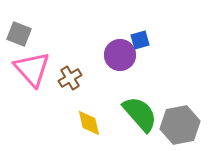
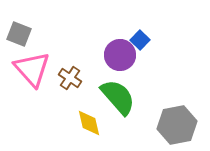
blue square: rotated 30 degrees counterclockwise
brown cross: rotated 25 degrees counterclockwise
green semicircle: moved 22 px left, 17 px up
gray hexagon: moved 3 px left
